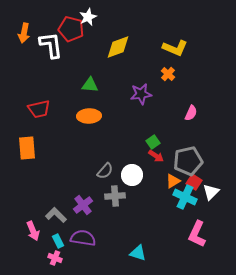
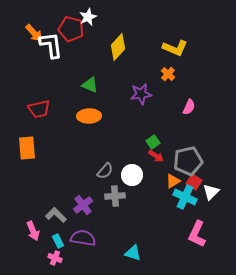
orange arrow: moved 10 px right; rotated 54 degrees counterclockwise
yellow diamond: rotated 28 degrees counterclockwise
green triangle: rotated 18 degrees clockwise
pink semicircle: moved 2 px left, 6 px up
cyan triangle: moved 5 px left
